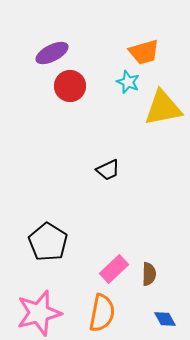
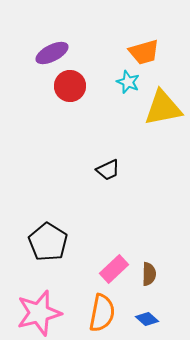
blue diamond: moved 18 px left; rotated 20 degrees counterclockwise
